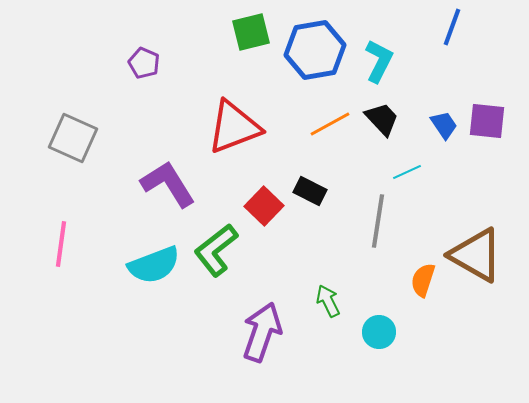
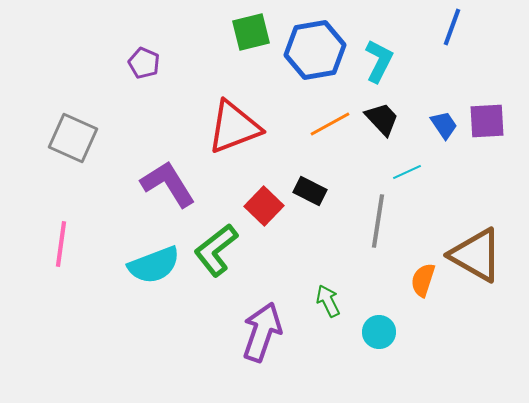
purple square: rotated 9 degrees counterclockwise
